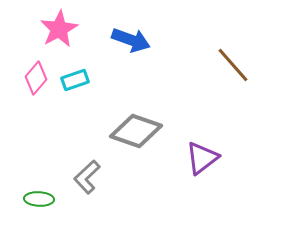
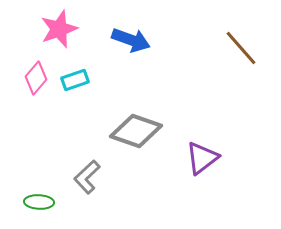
pink star: rotated 9 degrees clockwise
brown line: moved 8 px right, 17 px up
green ellipse: moved 3 px down
